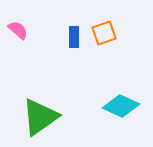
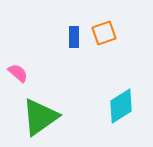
pink semicircle: moved 43 px down
cyan diamond: rotated 57 degrees counterclockwise
